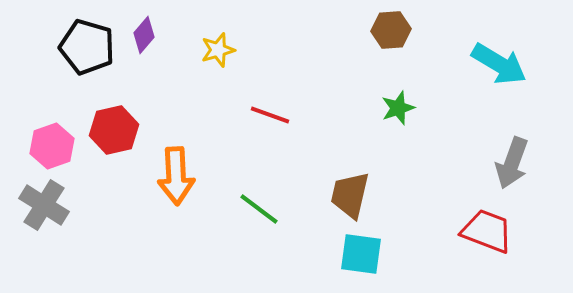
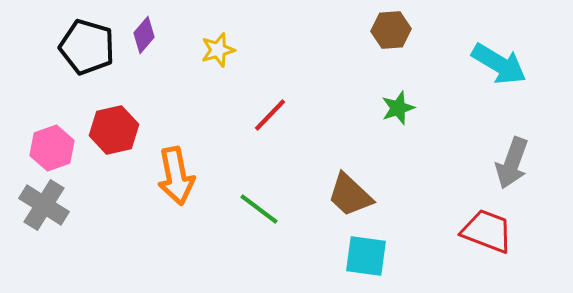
red line: rotated 66 degrees counterclockwise
pink hexagon: moved 2 px down
orange arrow: rotated 8 degrees counterclockwise
brown trapezoid: rotated 60 degrees counterclockwise
cyan square: moved 5 px right, 2 px down
